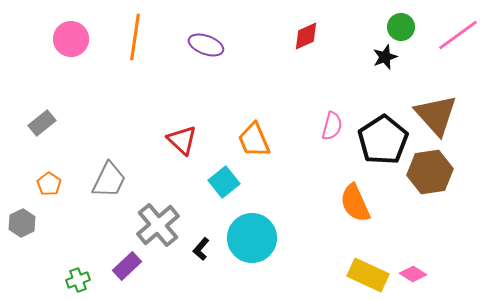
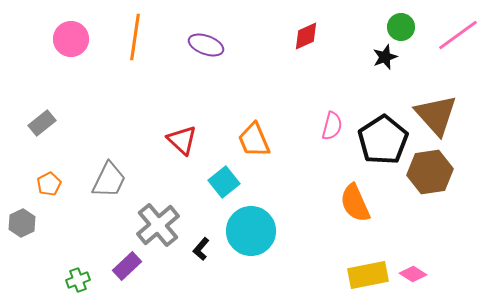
orange pentagon: rotated 10 degrees clockwise
cyan circle: moved 1 px left, 7 px up
yellow rectangle: rotated 36 degrees counterclockwise
